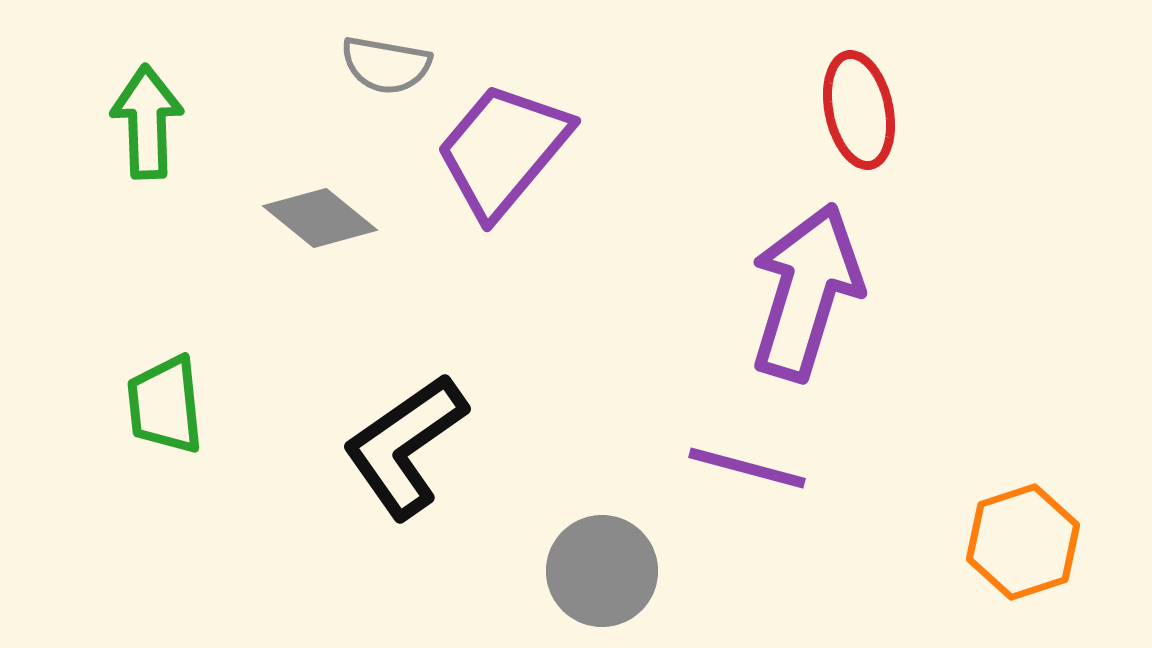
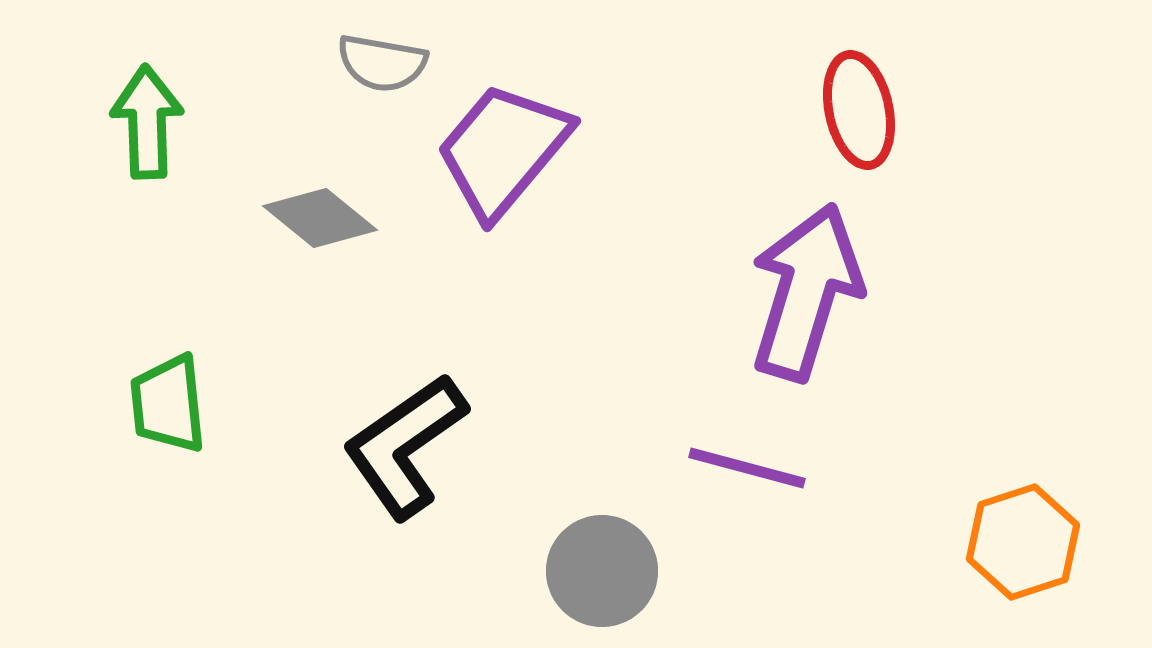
gray semicircle: moved 4 px left, 2 px up
green trapezoid: moved 3 px right, 1 px up
